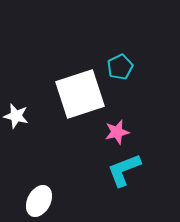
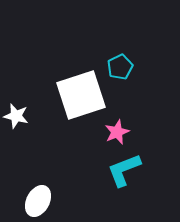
white square: moved 1 px right, 1 px down
pink star: rotated 10 degrees counterclockwise
white ellipse: moved 1 px left
